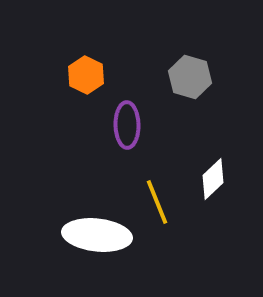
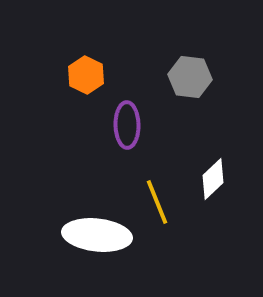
gray hexagon: rotated 9 degrees counterclockwise
